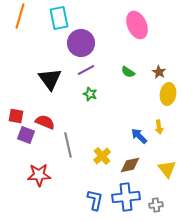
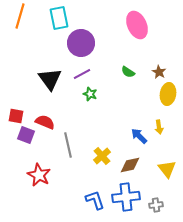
purple line: moved 4 px left, 4 px down
red star: rotated 30 degrees clockwise
blue L-shape: rotated 30 degrees counterclockwise
